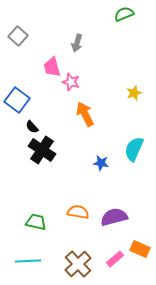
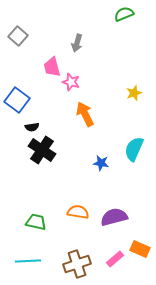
black semicircle: rotated 56 degrees counterclockwise
brown cross: moved 1 px left; rotated 24 degrees clockwise
